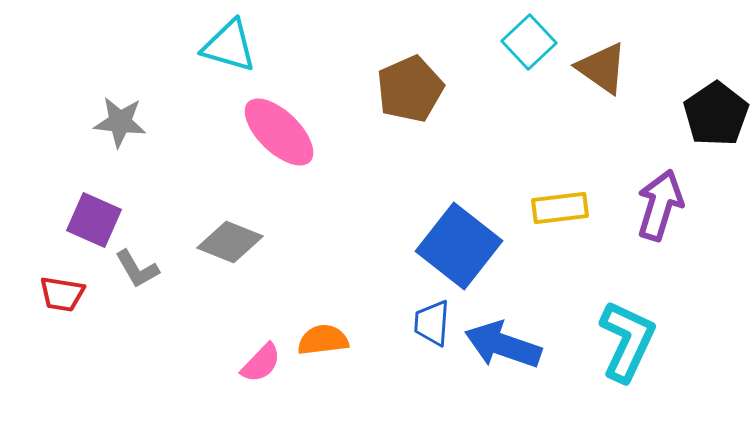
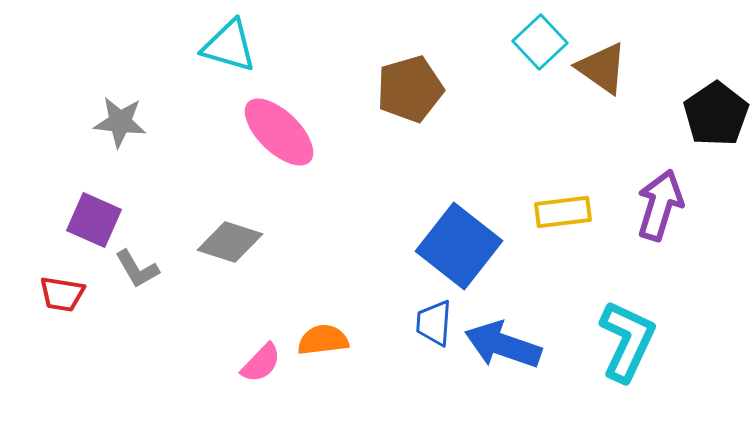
cyan square: moved 11 px right
brown pentagon: rotated 8 degrees clockwise
yellow rectangle: moved 3 px right, 4 px down
gray diamond: rotated 4 degrees counterclockwise
blue trapezoid: moved 2 px right
